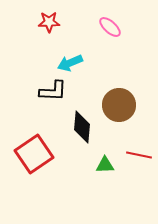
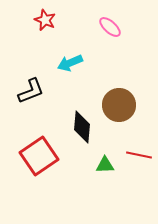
red star: moved 4 px left, 2 px up; rotated 25 degrees clockwise
black L-shape: moved 22 px left; rotated 24 degrees counterclockwise
red square: moved 5 px right, 2 px down
